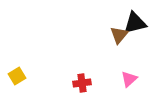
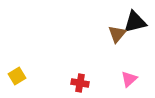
black triangle: moved 1 px up
brown triangle: moved 2 px left, 1 px up
red cross: moved 2 px left; rotated 18 degrees clockwise
